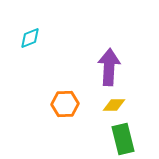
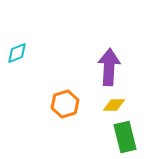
cyan diamond: moved 13 px left, 15 px down
orange hexagon: rotated 16 degrees counterclockwise
green rectangle: moved 2 px right, 2 px up
